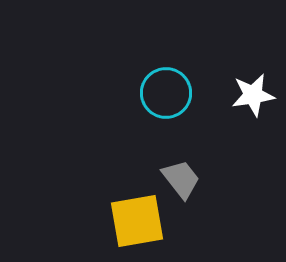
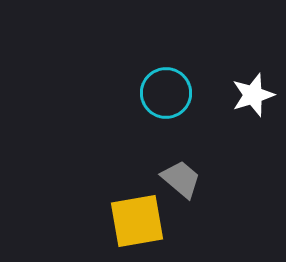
white star: rotated 9 degrees counterclockwise
gray trapezoid: rotated 12 degrees counterclockwise
